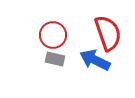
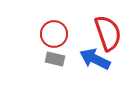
red circle: moved 1 px right, 1 px up
blue arrow: moved 1 px up
